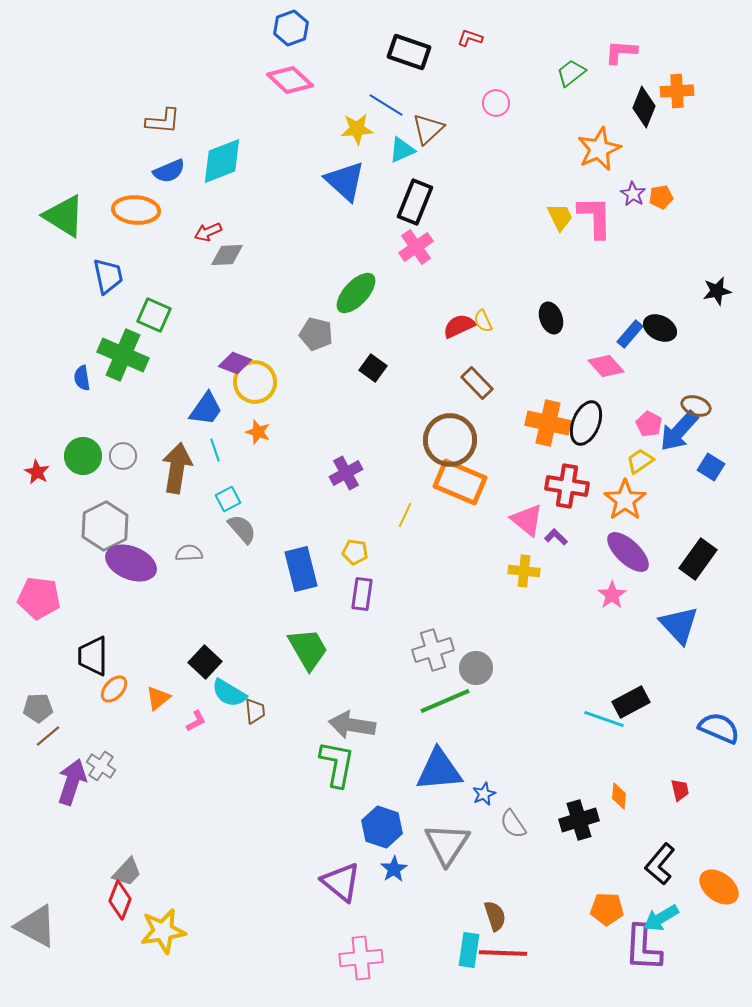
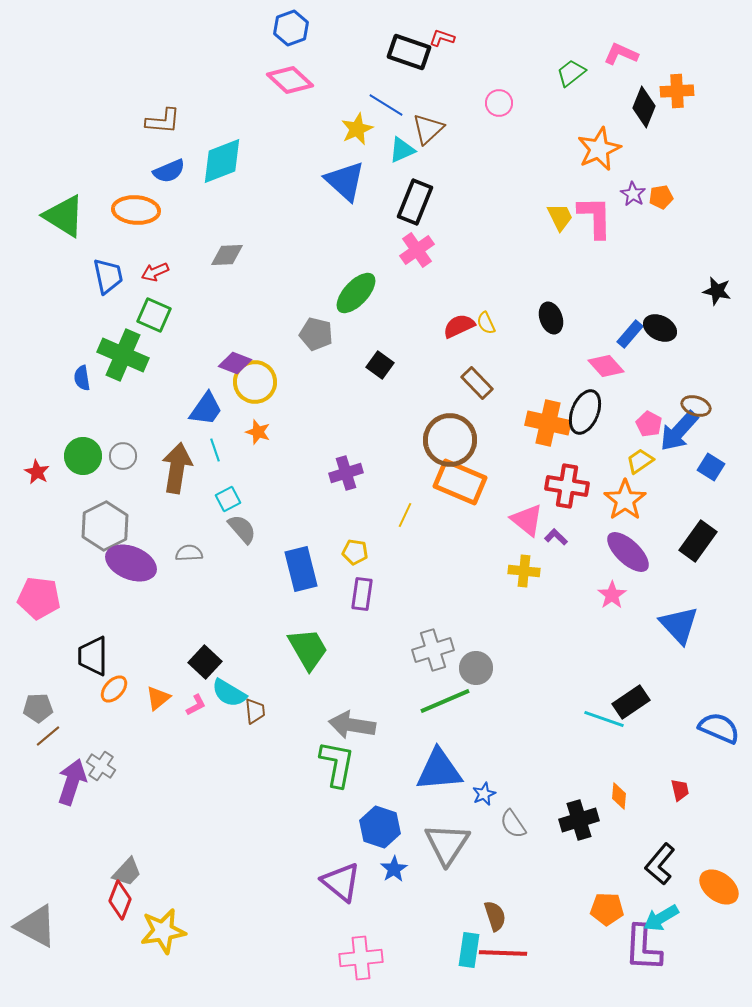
red L-shape at (470, 38): moved 28 px left
pink L-shape at (621, 52): moved 2 px down; rotated 20 degrees clockwise
pink circle at (496, 103): moved 3 px right
yellow star at (357, 129): rotated 20 degrees counterclockwise
red arrow at (208, 232): moved 53 px left, 40 px down
pink cross at (416, 247): moved 1 px right, 3 px down
black star at (717, 291): rotated 24 degrees clockwise
yellow semicircle at (483, 321): moved 3 px right, 2 px down
black square at (373, 368): moved 7 px right, 3 px up
black ellipse at (586, 423): moved 1 px left, 11 px up
purple cross at (346, 473): rotated 12 degrees clockwise
black rectangle at (698, 559): moved 18 px up
black rectangle at (631, 702): rotated 6 degrees counterclockwise
pink L-shape at (196, 721): moved 16 px up
blue hexagon at (382, 827): moved 2 px left
